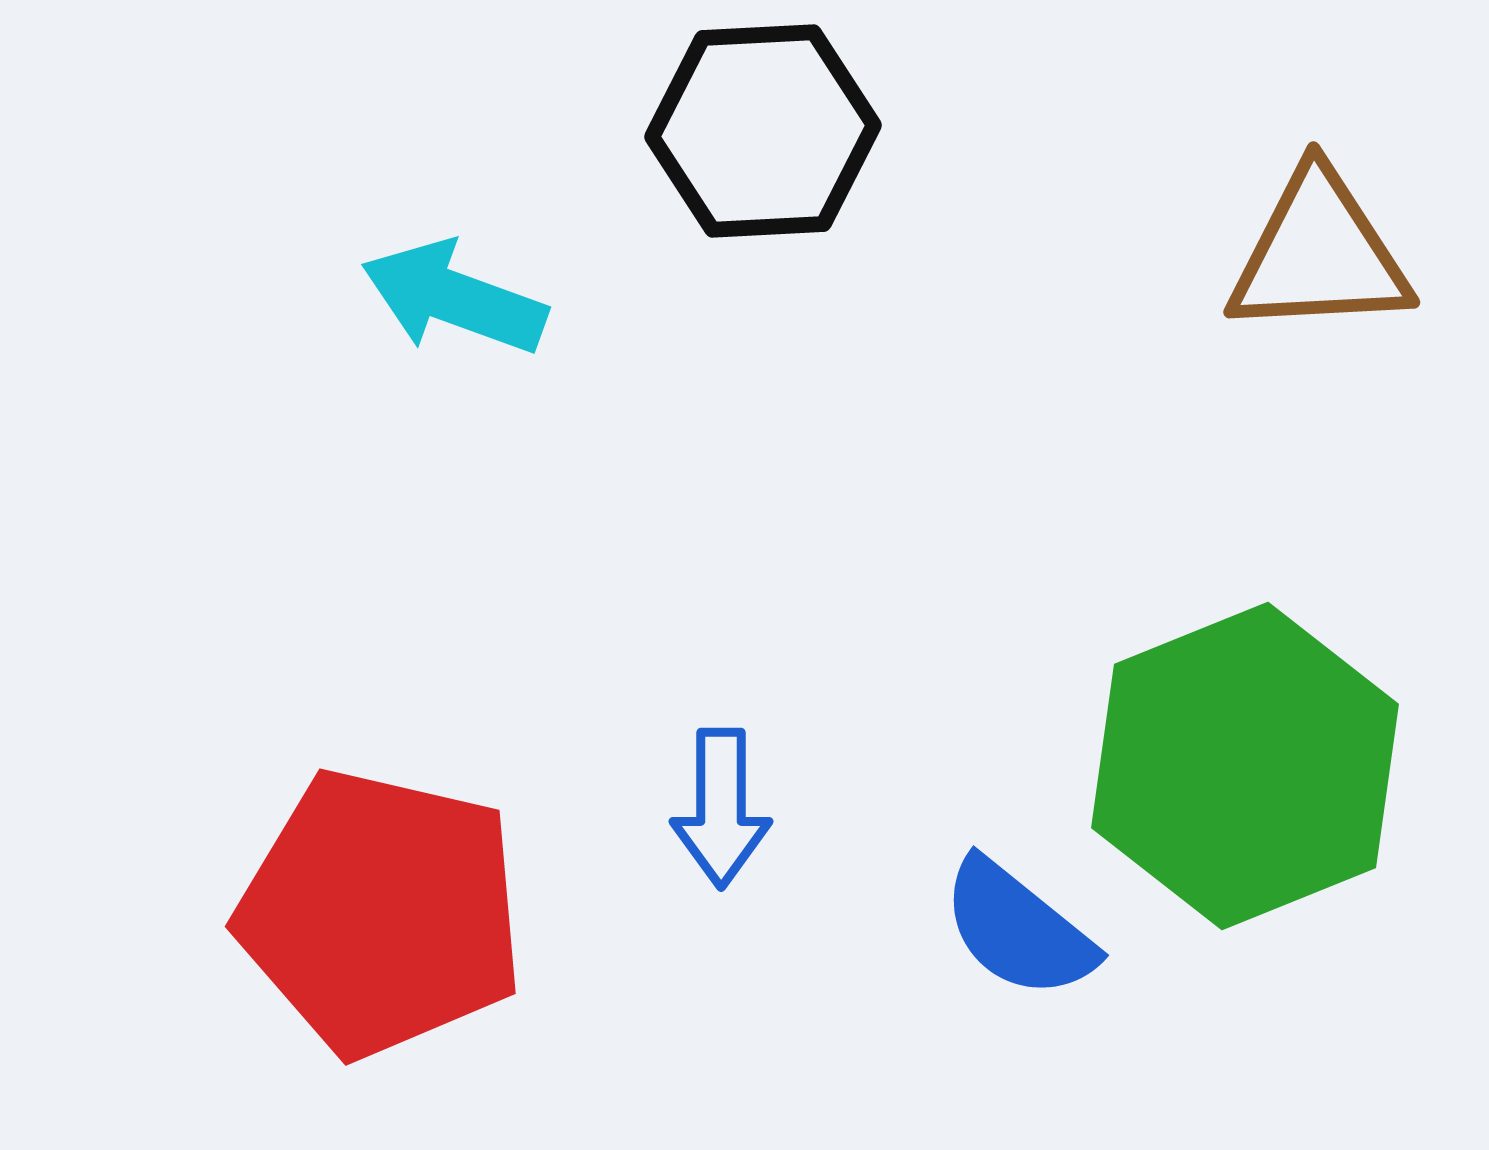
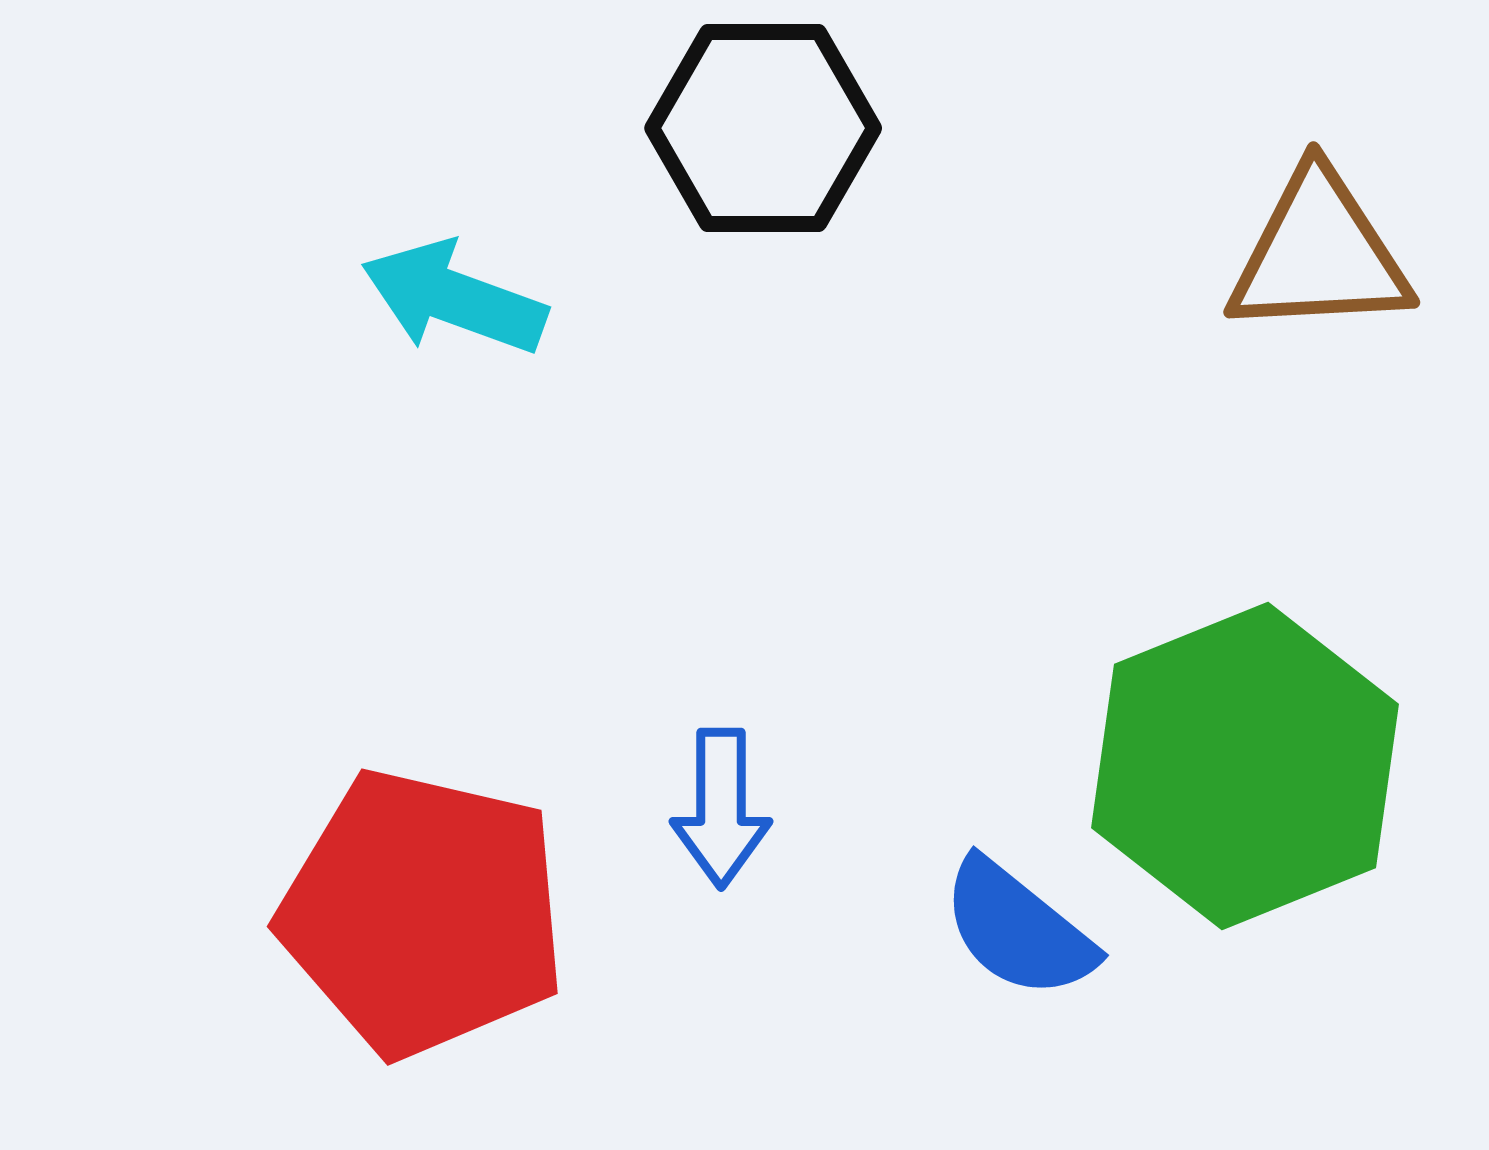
black hexagon: moved 3 px up; rotated 3 degrees clockwise
red pentagon: moved 42 px right
